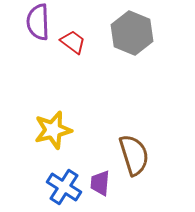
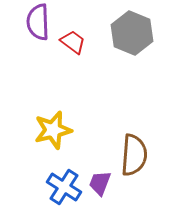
brown semicircle: rotated 21 degrees clockwise
purple trapezoid: rotated 16 degrees clockwise
